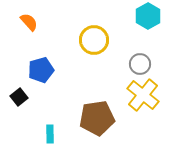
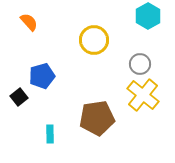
blue pentagon: moved 1 px right, 6 px down
